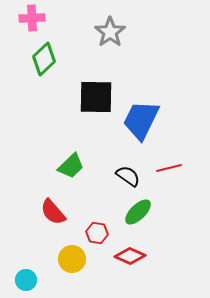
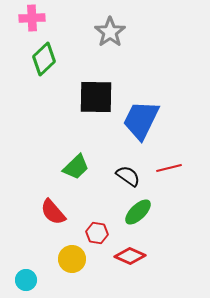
green trapezoid: moved 5 px right, 1 px down
